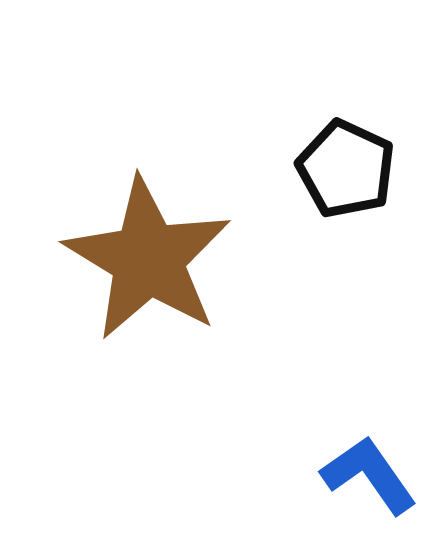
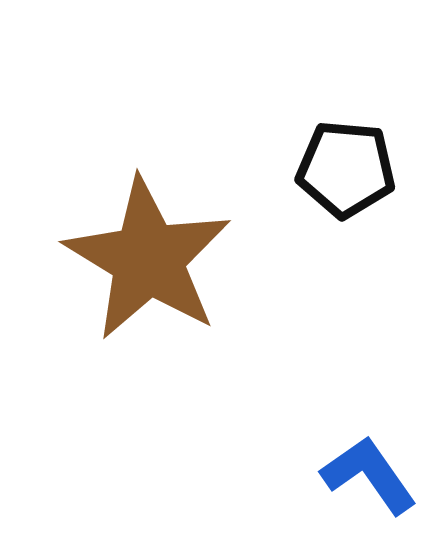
black pentagon: rotated 20 degrees counterclockwise
